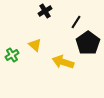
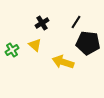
black cross: moved 3 px left, 12 px down
black pentagon: rotated 30 degrees counterclockwise
green cross: moved 5 px up
